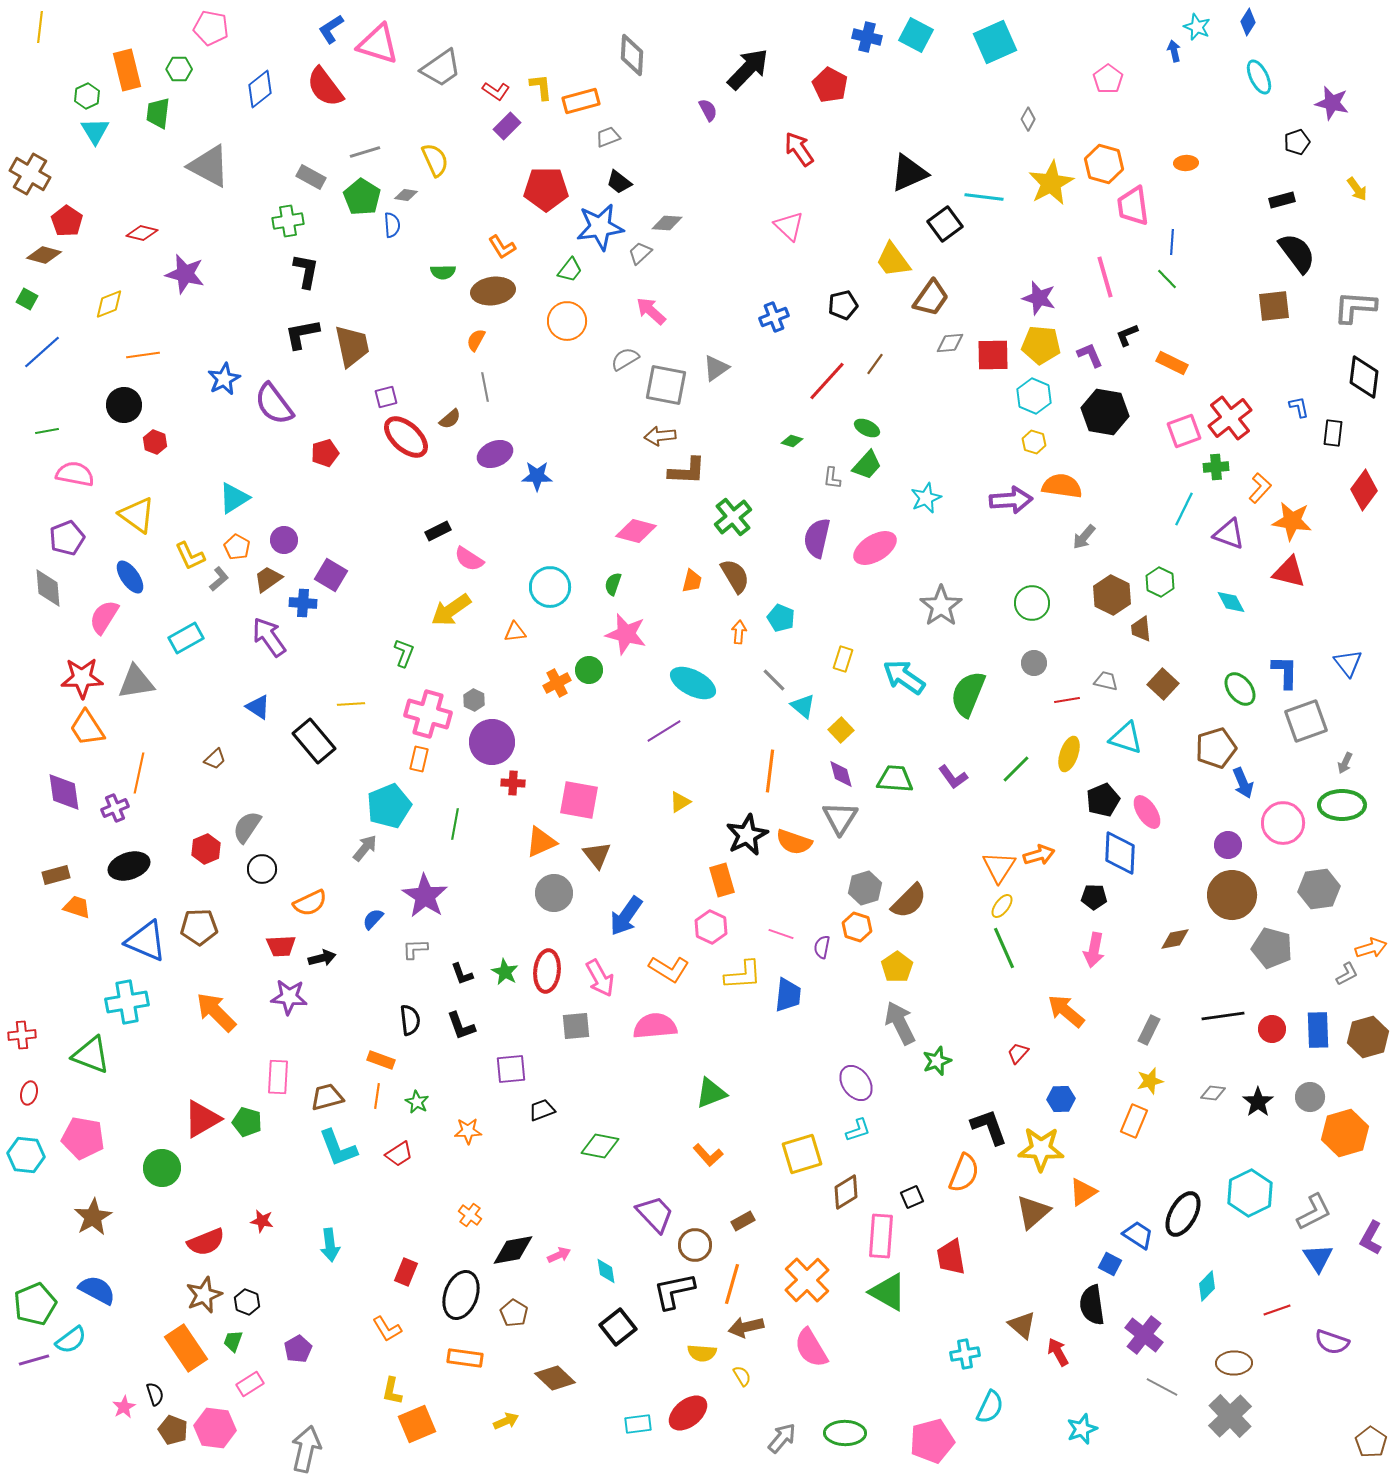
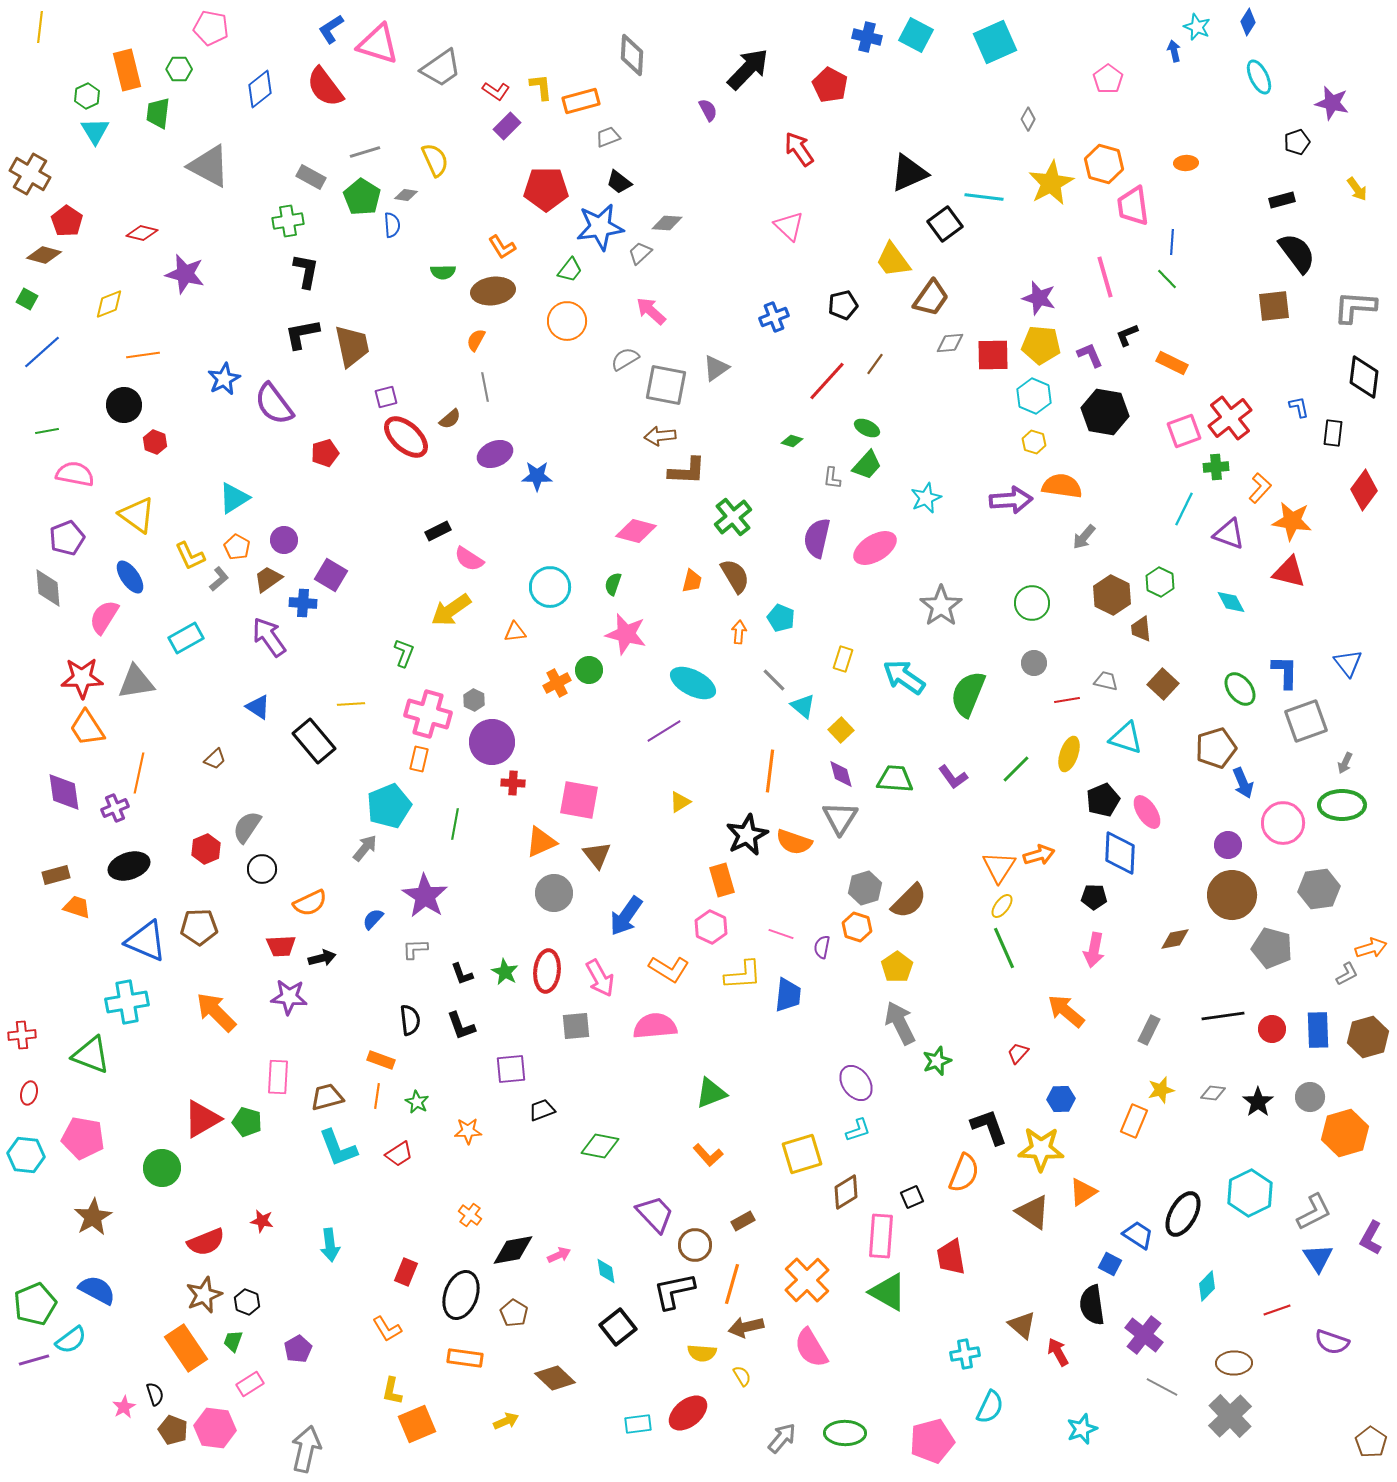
yellow star at (1150, 1081): moved 11 px right, 9 px down
brown triangle at (1033, 1212): rotated 45 degrees counterclockwise
